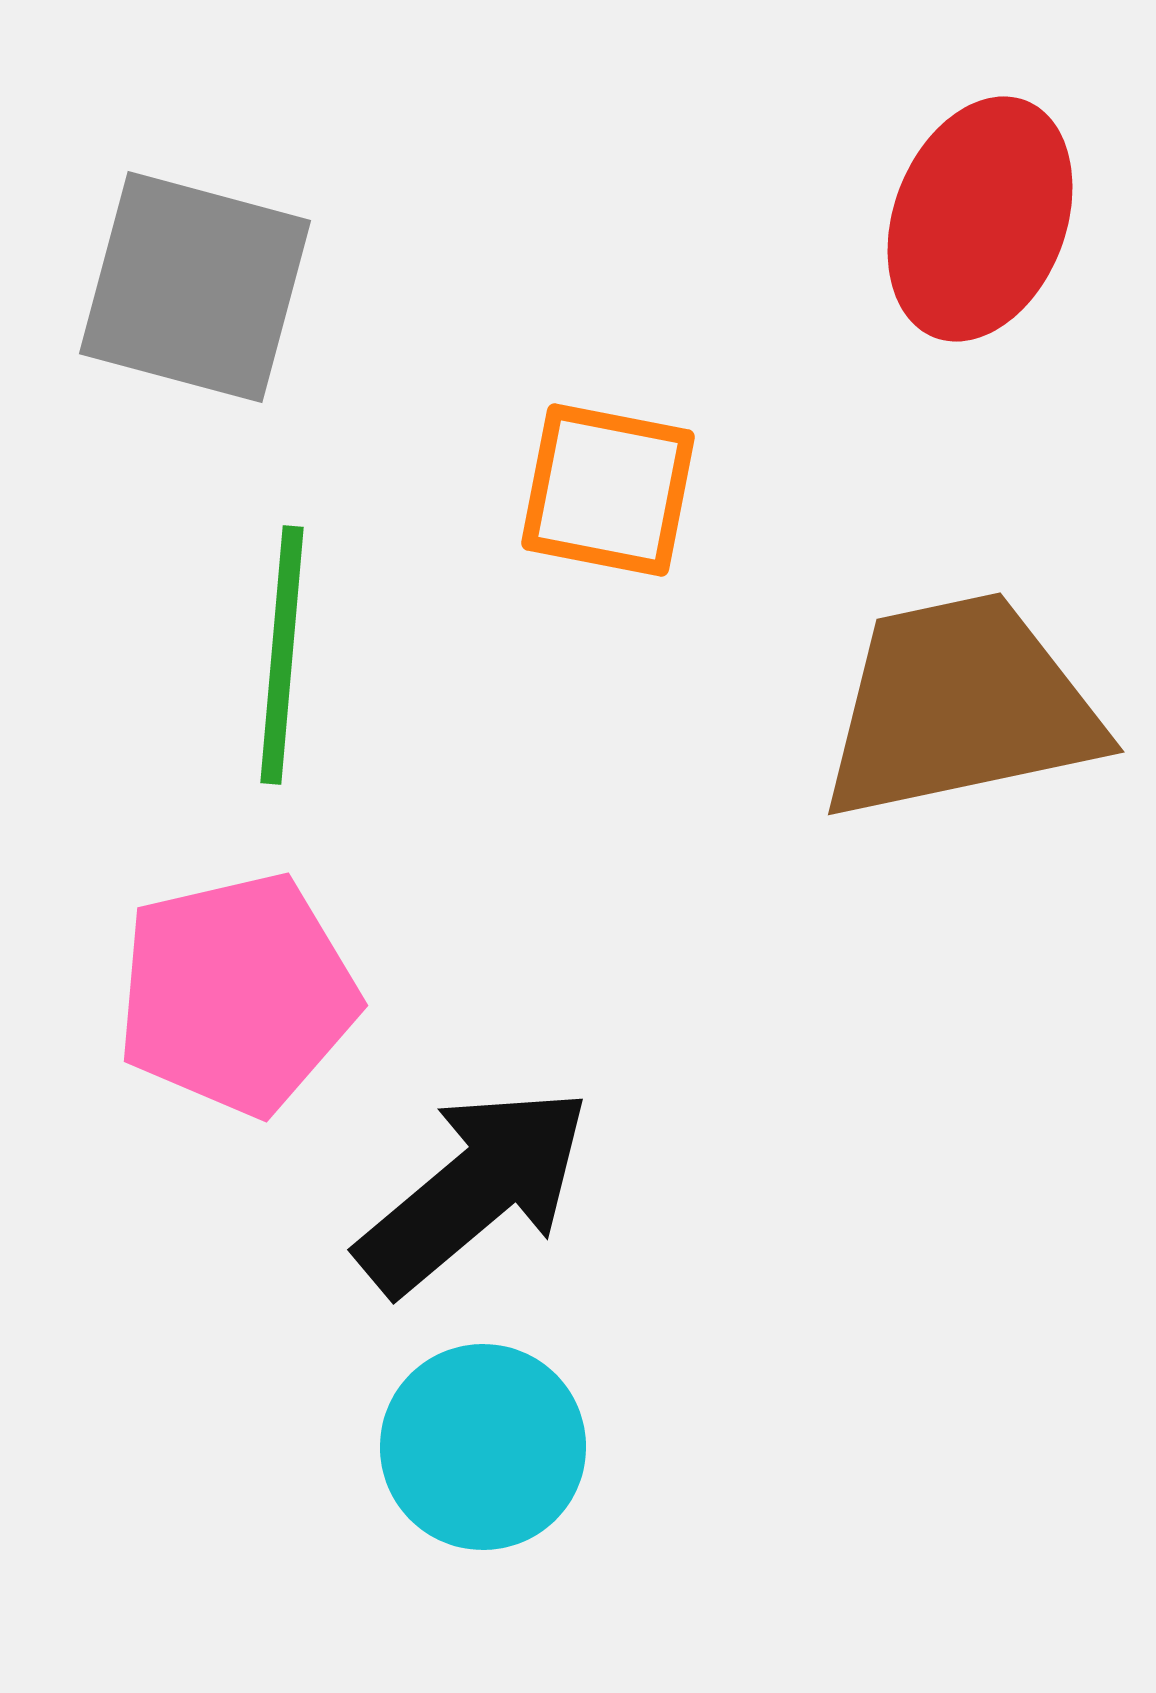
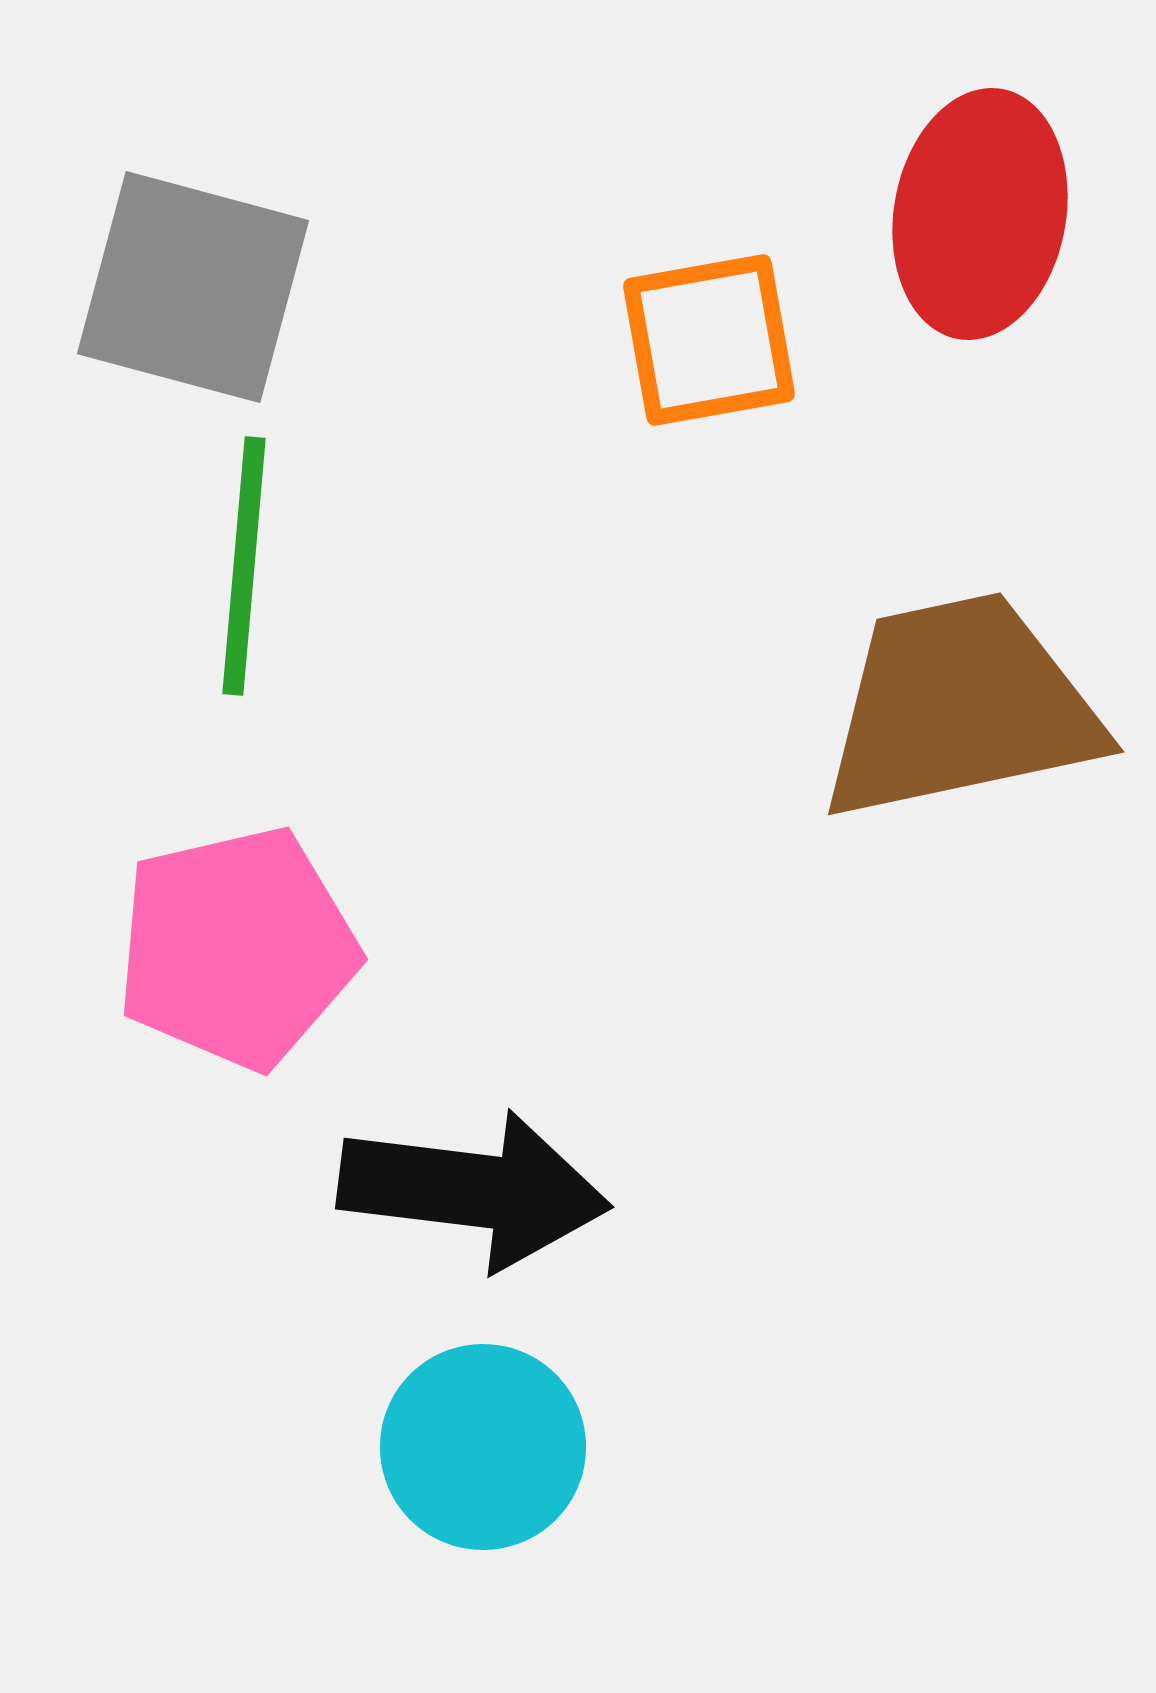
red ellipse: moved 5 px up; rotated 11 degrees counterclockwise
gray square: moved 2 px left
orange square: moved 101 px right, 150 px up; rotated 21 degrees counterclockwise
green line: moved 38 px left, 89 px up
pink pentagon: moved 46 px up
black arrow: rotated 47 degrees clockwise
